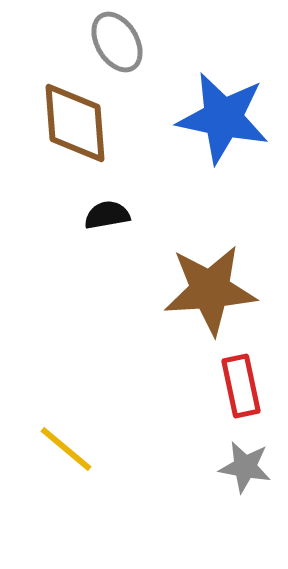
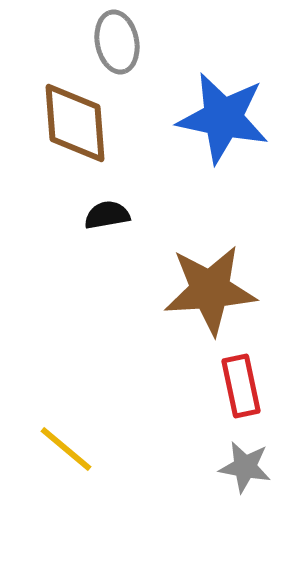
gray ellipse: rotated 20 degrees clockwise
